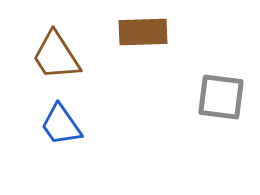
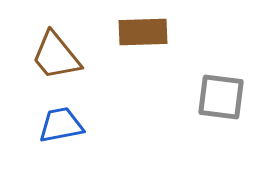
brown trapezoid: rotated 6 degrees counterclockwise
blue trapezoid: rotated 114 degrees clockwise
